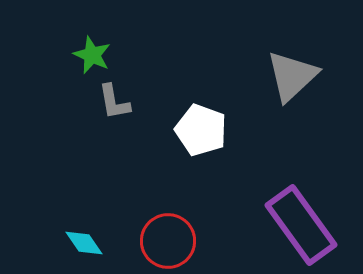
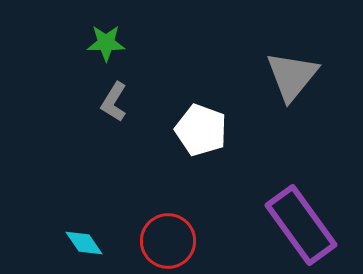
green star: moved 14 px right, 12 px up; rotated 24 degrees counterclockwise
gray triangle: rotated 8 degrees counterclockwise
gray L-shape: rotated 42 degrees clockwise
